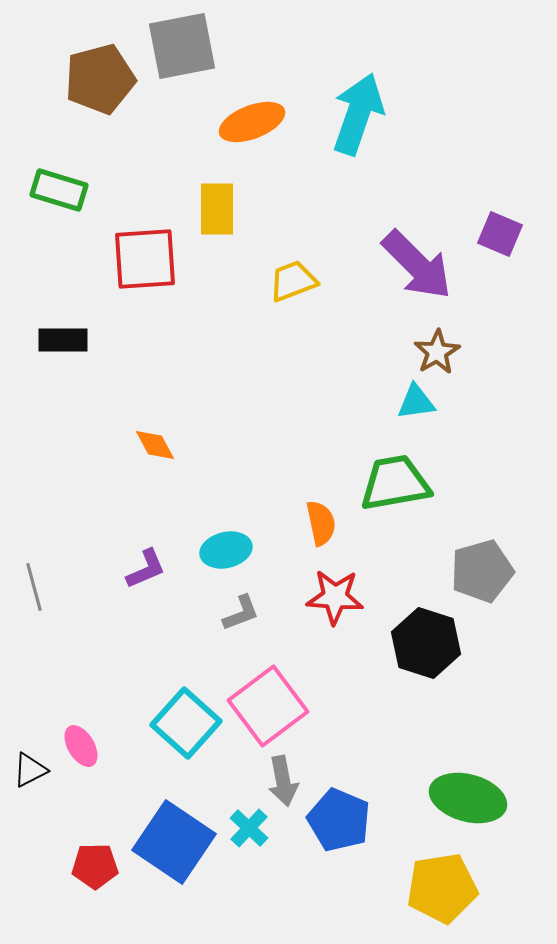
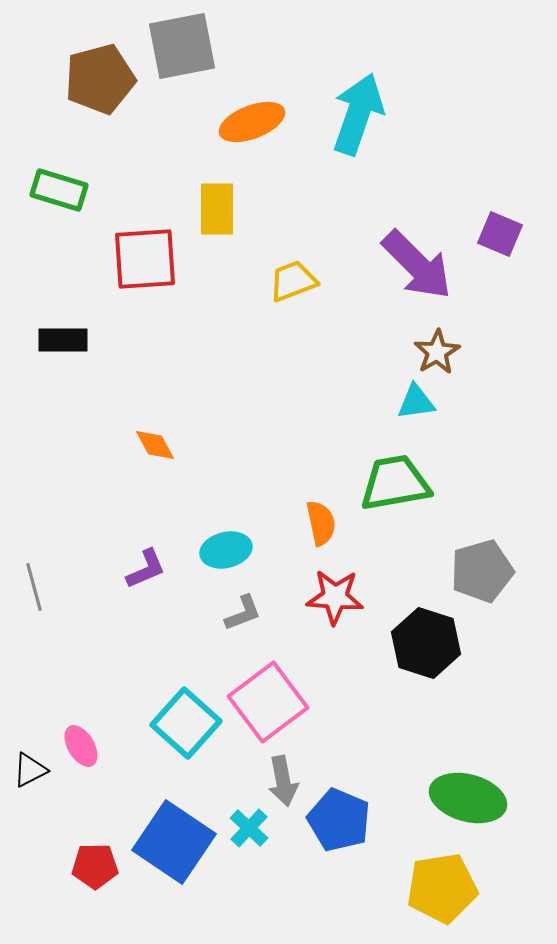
gray L-shape: moved 2 px right
pink square: moved 4 px up
